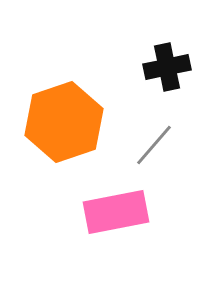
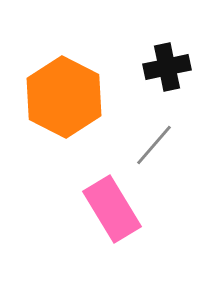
orange hexagon: moved 25 px up; rotated 14 degrees counterclockwise
pink rectangle: moved 4 px left, 3 px up; rotated 70 degrees clockwise
